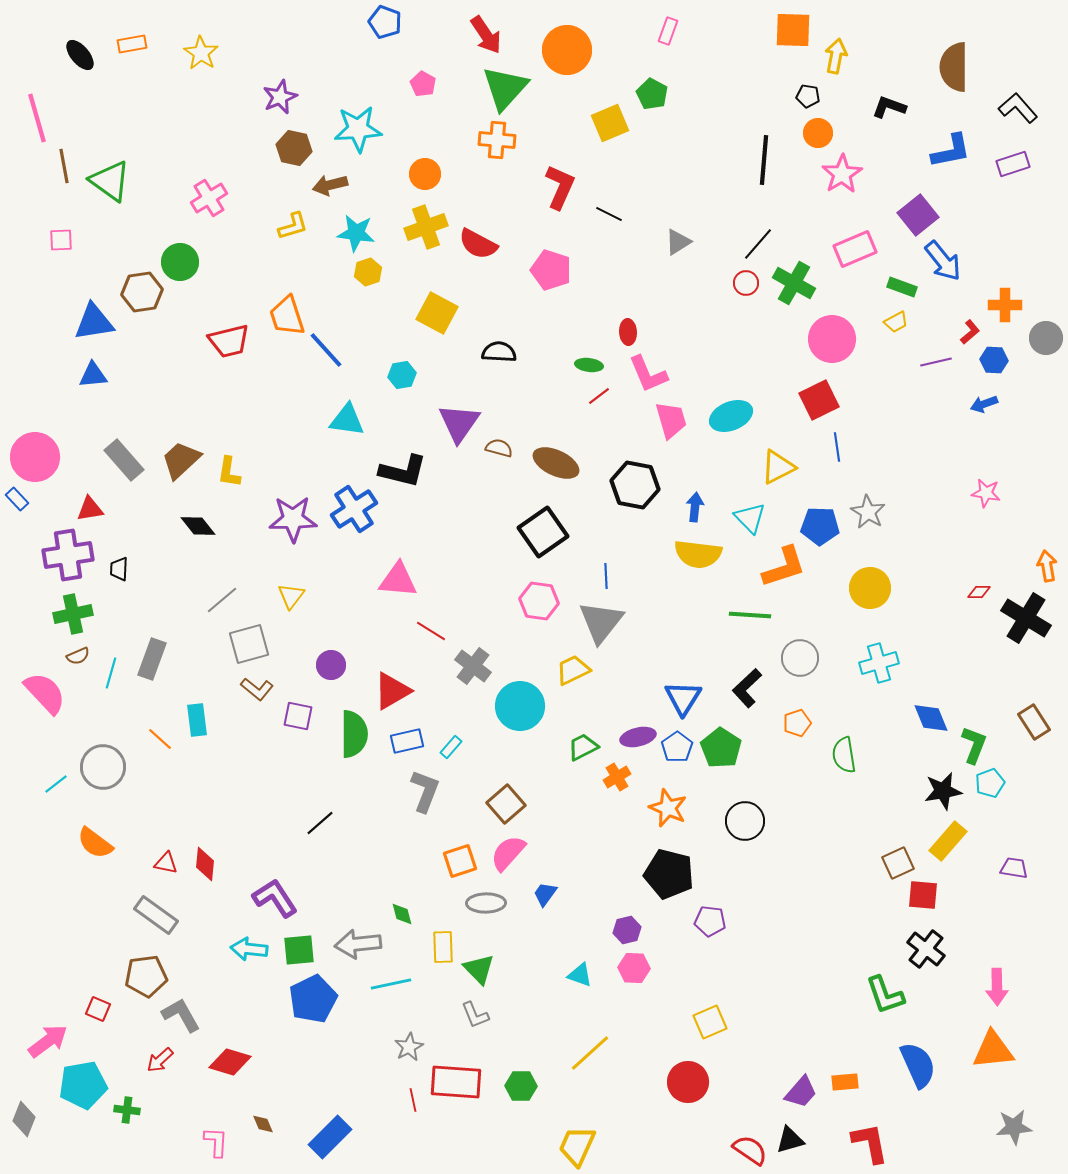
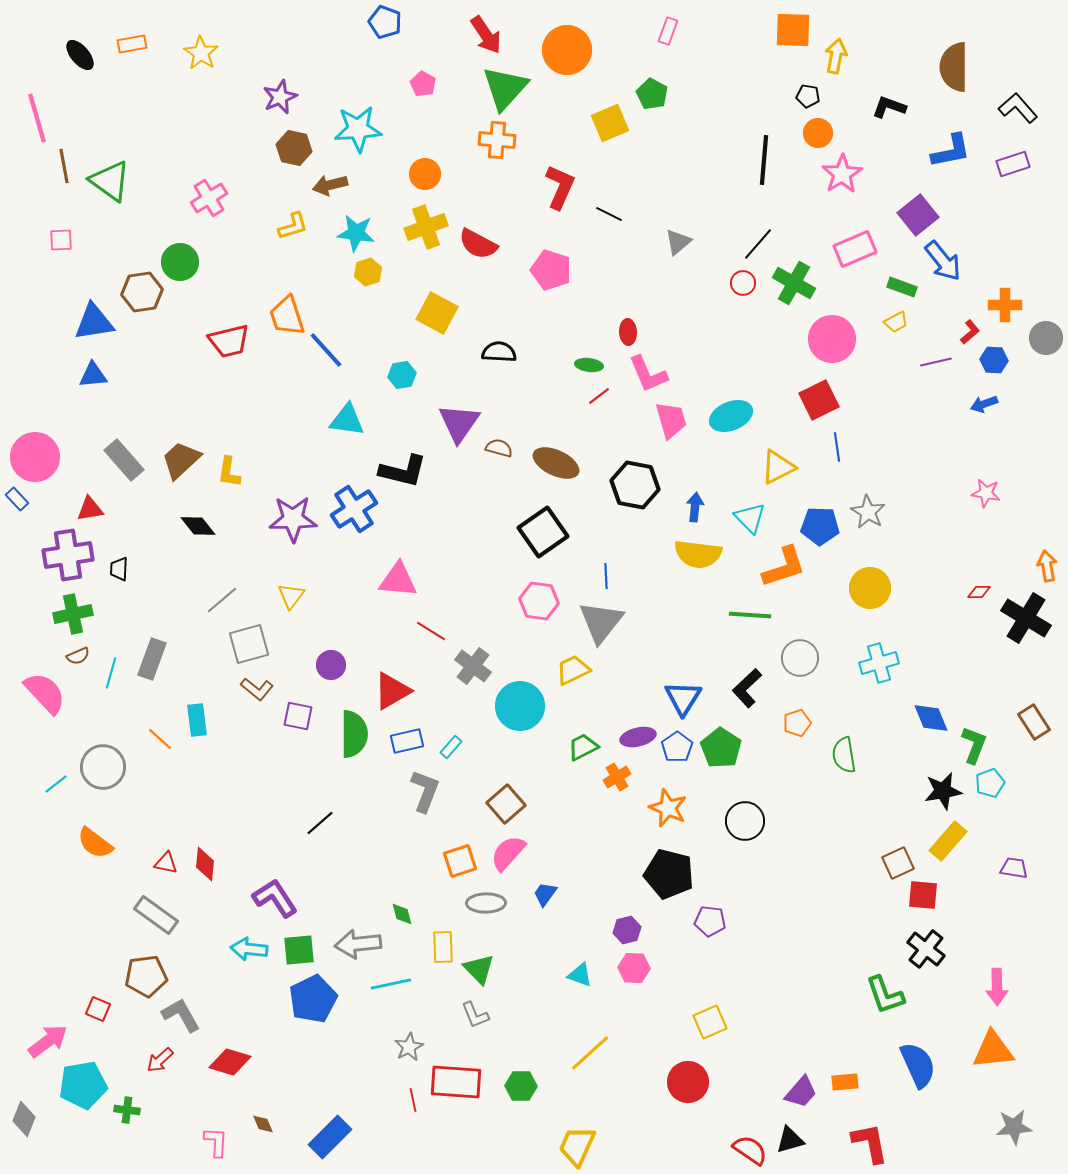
gray triangle at (678, 242): rotated 8 degrees counterclockwise
red circle at (746, 283): moved 3 px left
